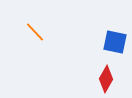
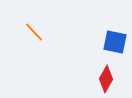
orange line: moved 1 px left
